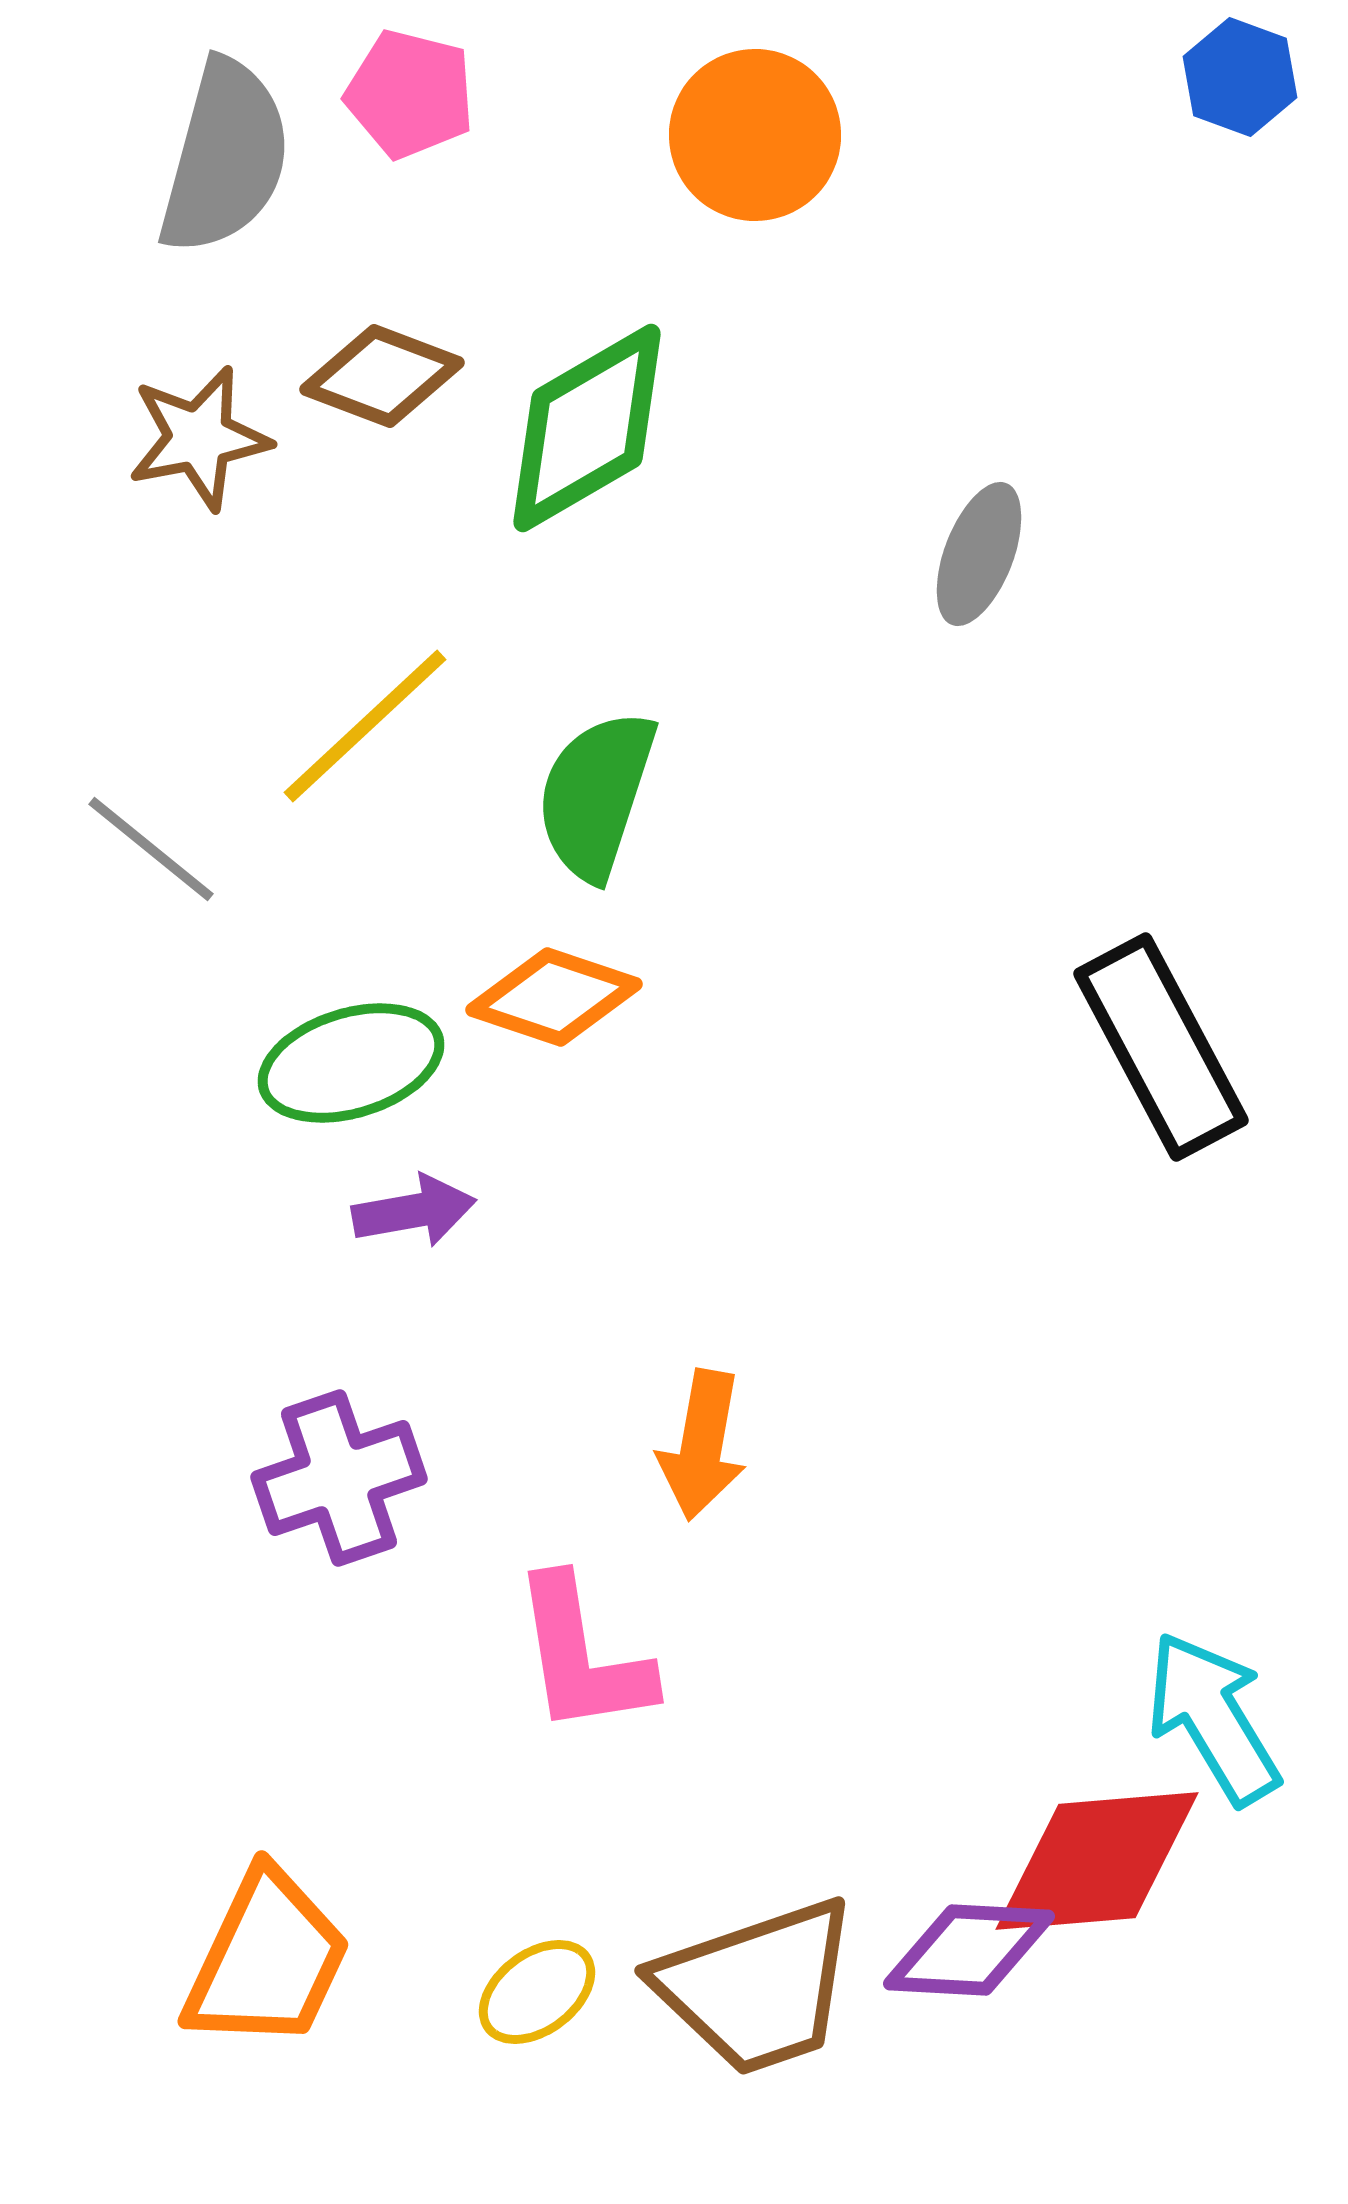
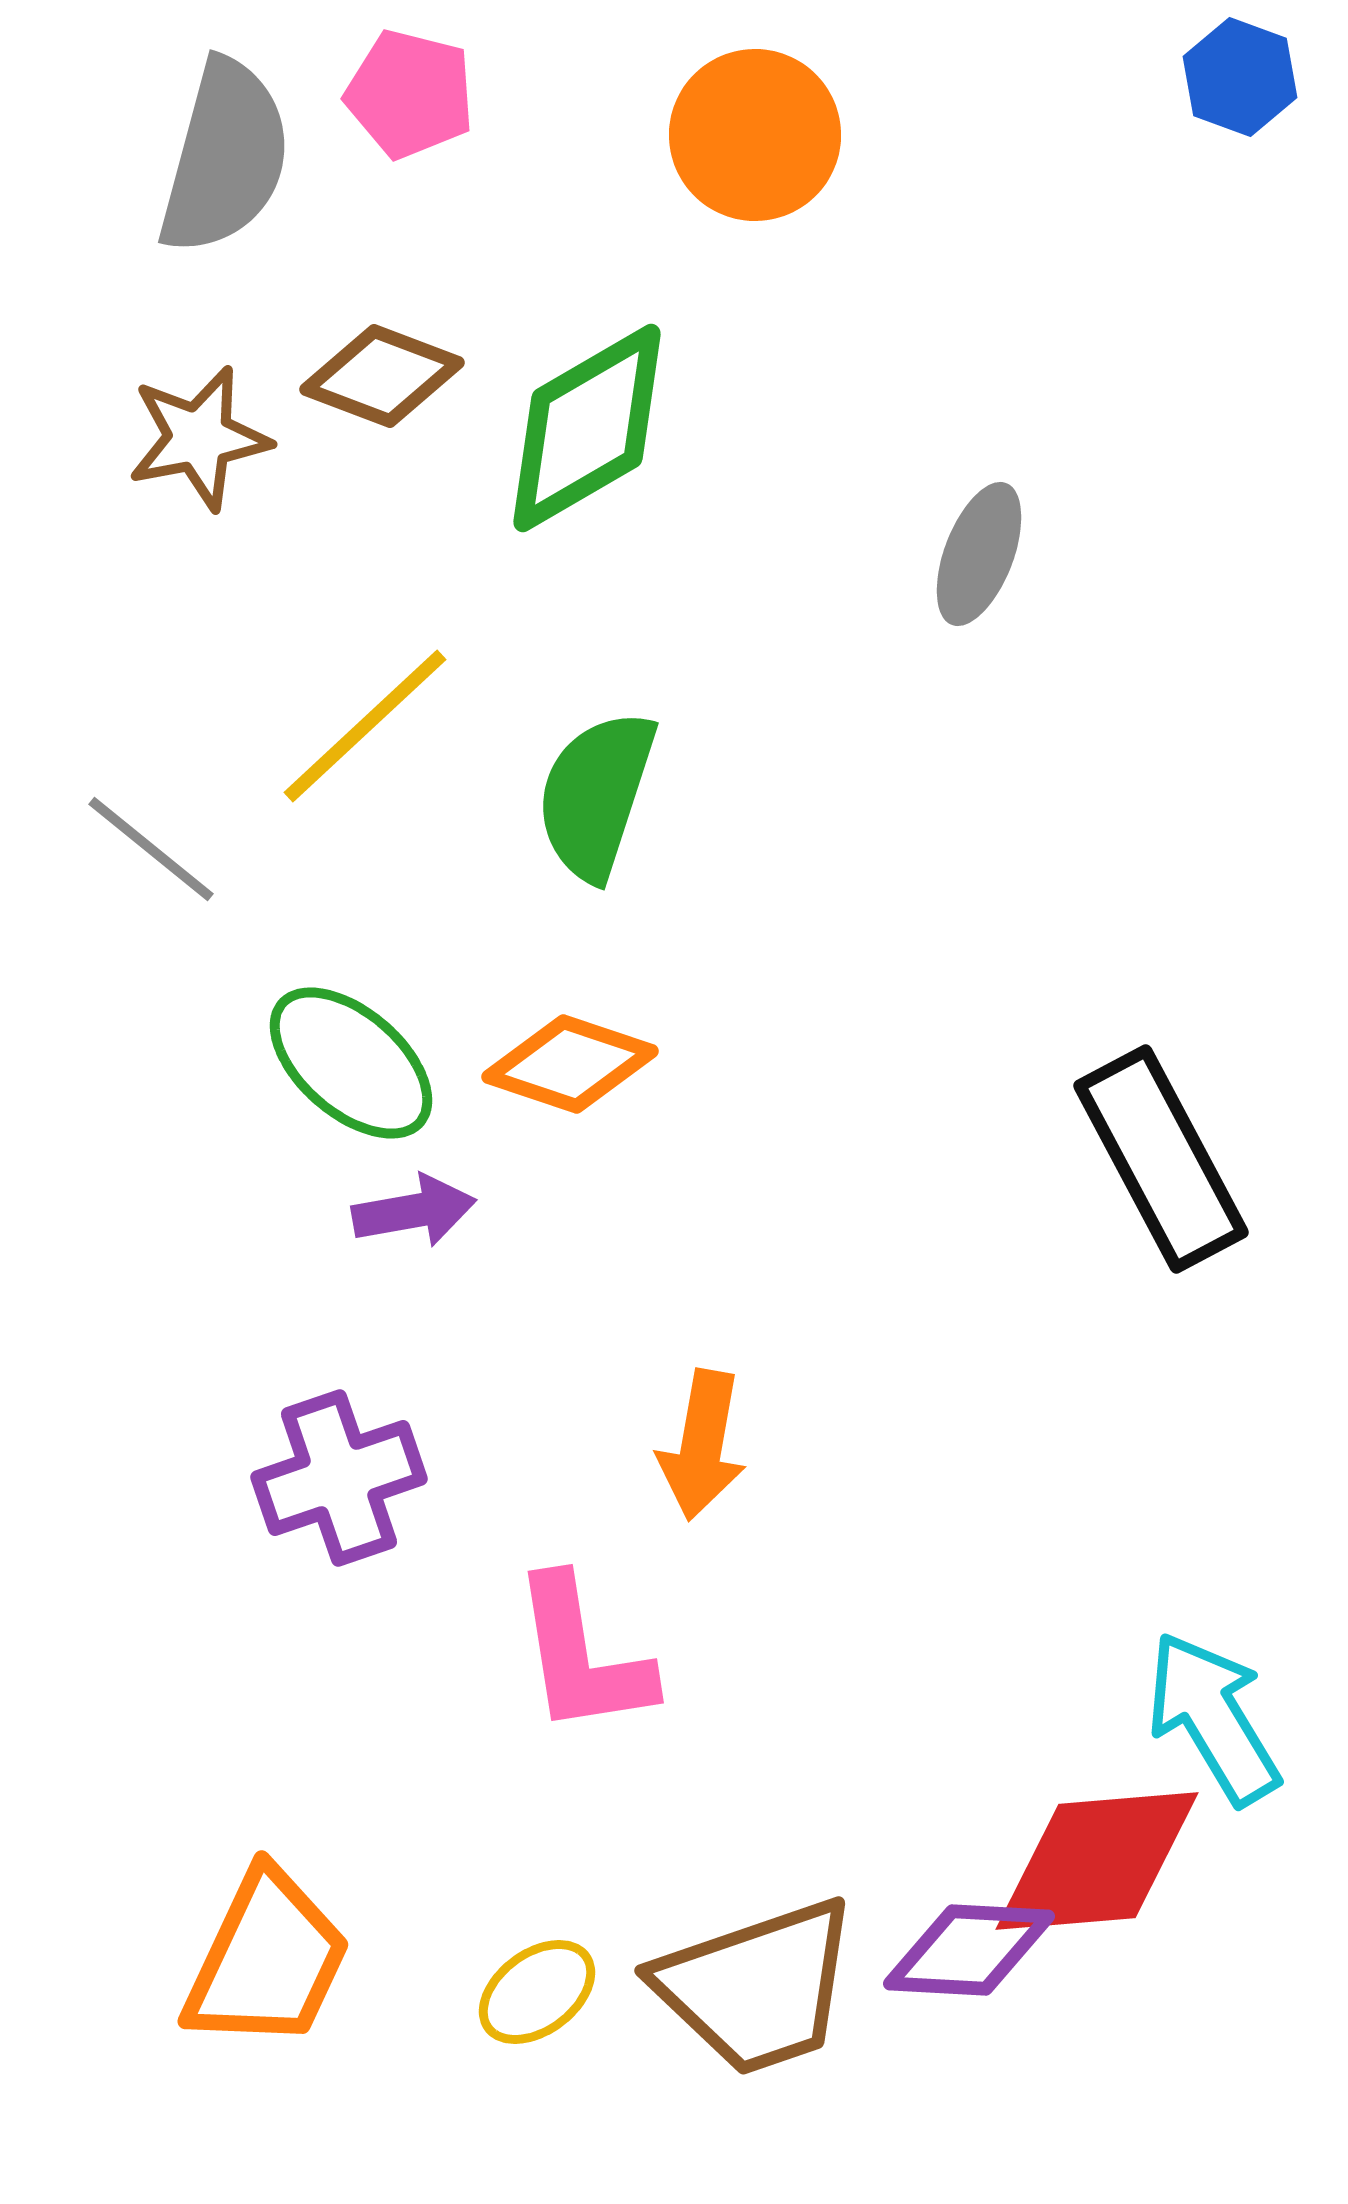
orange diamond: moved 16 px right, 67 px down
black rectangle: moved 112 px down
green ellipse: rotated 58 degrees clockwise
